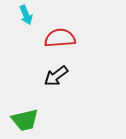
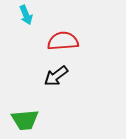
red semicircle: moved 3 px right, 3 px down
green trapezoid: rotated 8 degrees clockwise
